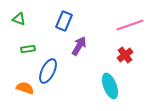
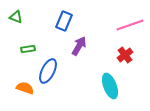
green triangle: moved 3 px left, 2 px up
